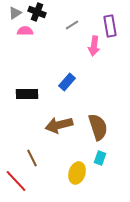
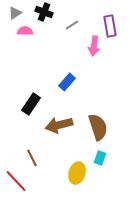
black cross: moved 7 px right
black rectangle: moved 4 px right, 10 px down; rotated 55 degrees counterclockwise
